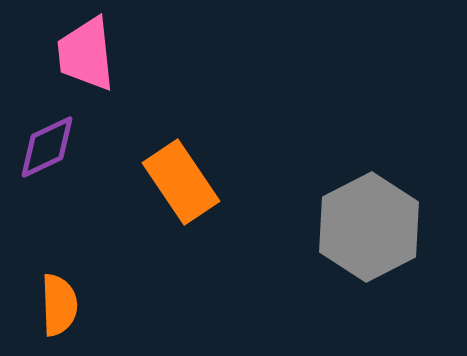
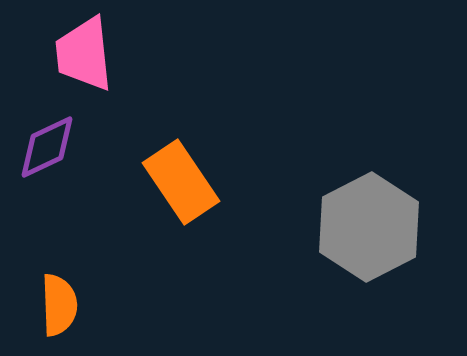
pink trapezoid: moved 2 px left
